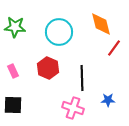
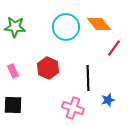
orange diamond: moved 2 px left; rotated 25 degrees counterclockwise
cyan circle: moved 7 px right, 5 px up
black line: moved 6 px right
blue star: rotated 16 degrees counterclockwise
